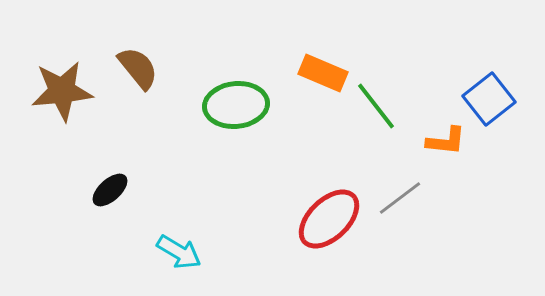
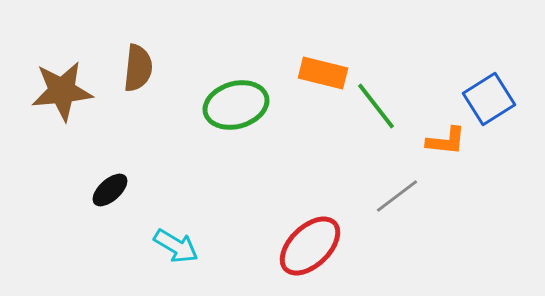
brown semicircle: rotated 45 degrees clockwise
orange rectangle: rotated 9 degrees counterclockwise
blue square: rotated 6 degrees clockwise
green ellipse: rotated 10 degrees counterclockwise
gray line: moved 3 px left, 2 px up
red ellipse: moved 19 px left, 27 px down
cyan arrow: moved 3 px left, 6 px up
